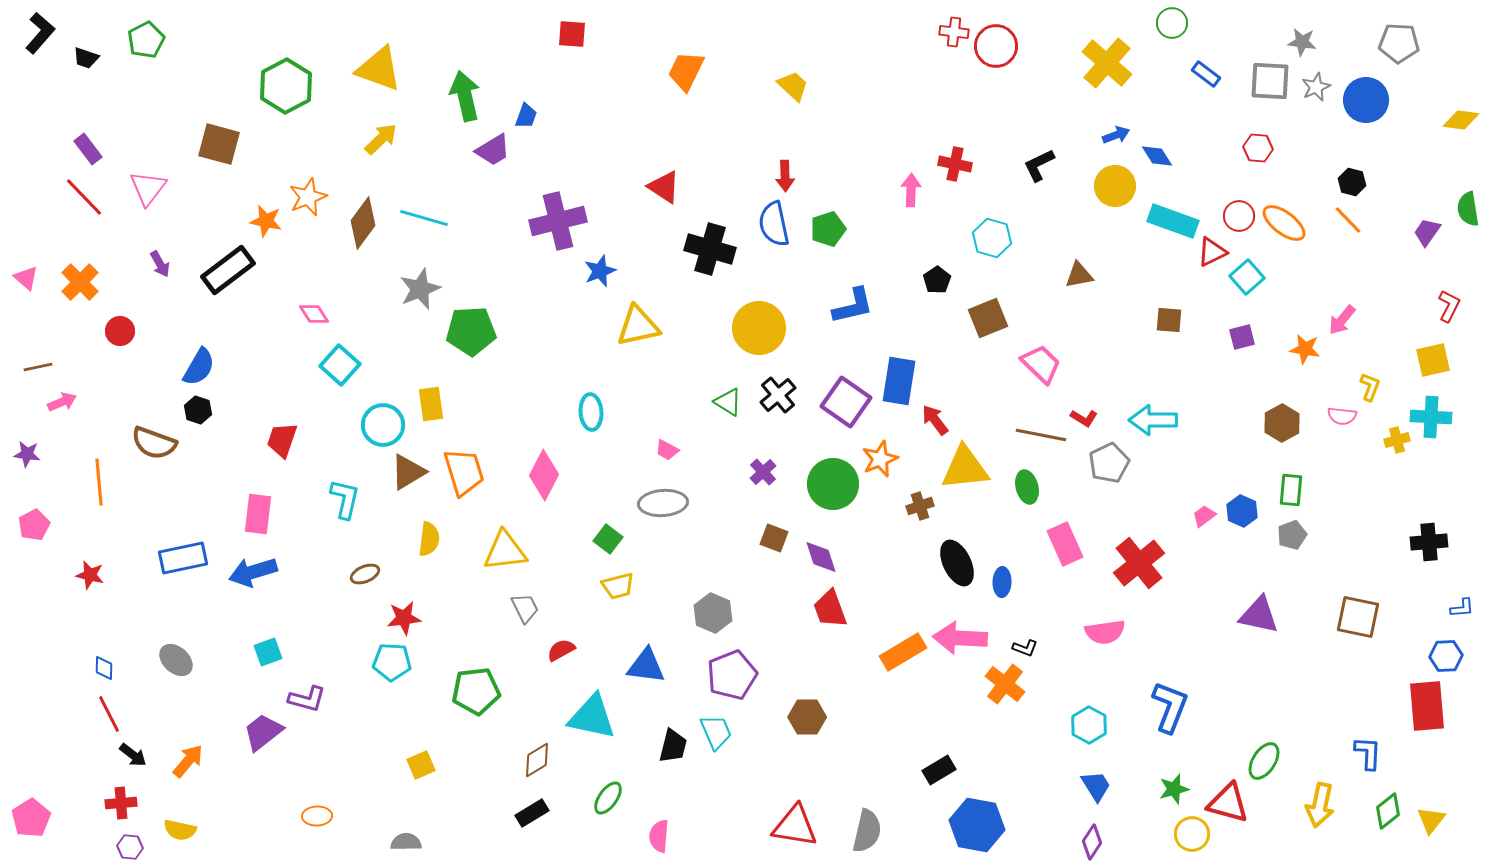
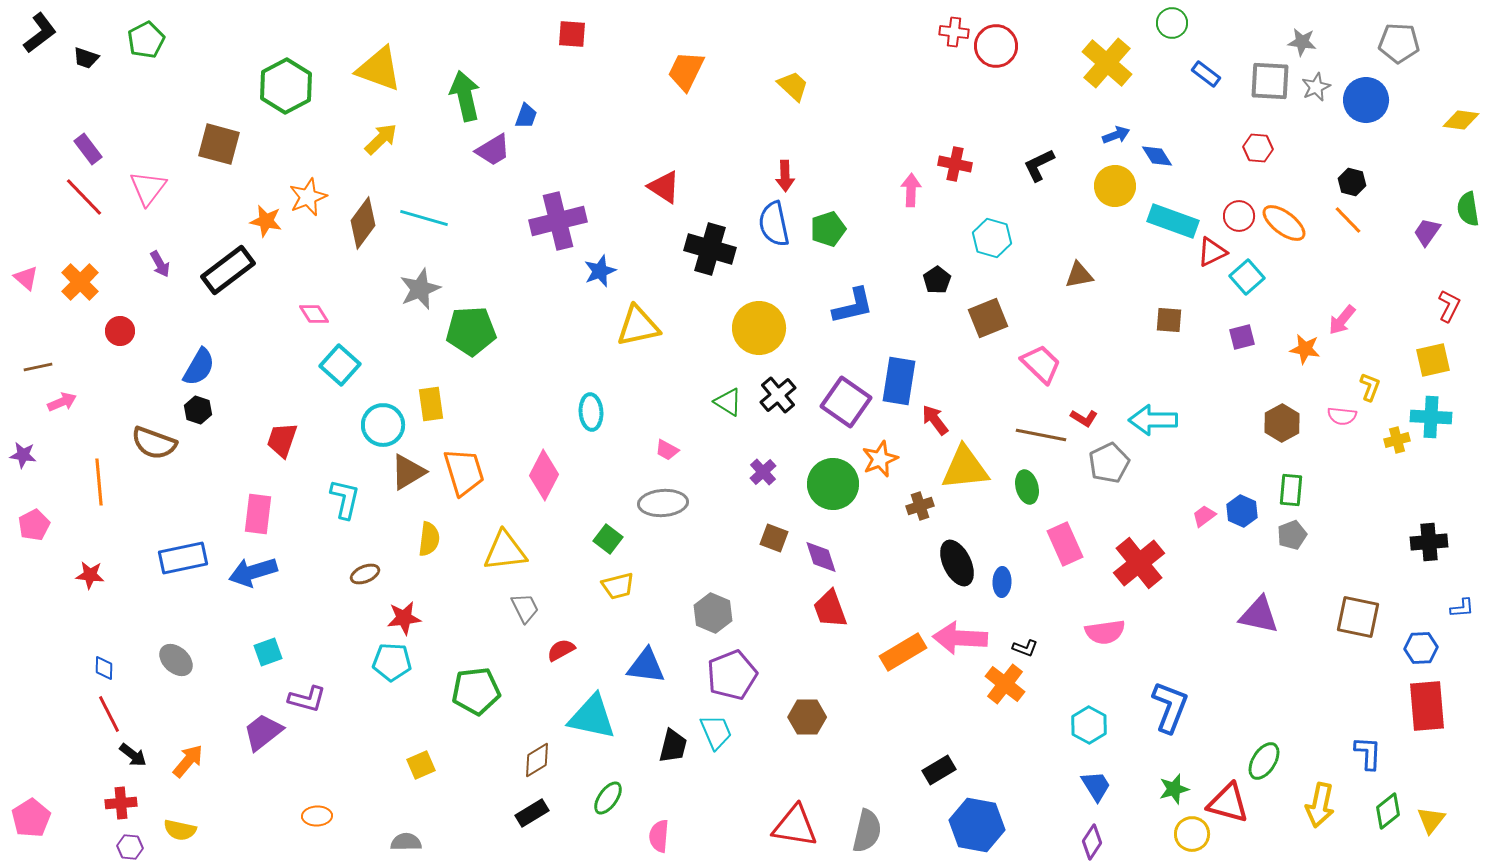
black L-shape at (40, 33): rotated 12 degrees clockwise
purple star at (27, 454): moved 4 px left, 1 px down
red star at (90, 575): rotated 8 degrees counterclockwise
blue hexagon at (1446, 656): moved 25 px left, 8 px up
